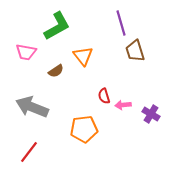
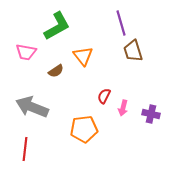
brown trapezoid: moved 2 px left
red semicircle: rotated 42 degrees clockwise
pink arrow: moved 3 px down; rotated 70 degrees counterclockwise
purple cross: rotated 18 degrees counterclockwise
red line: moved 4 px left, 3 px up; rotated 30 degrees counterclockwise
